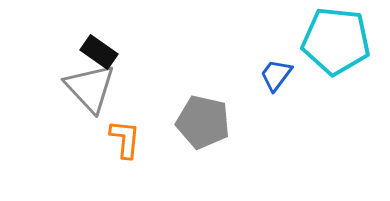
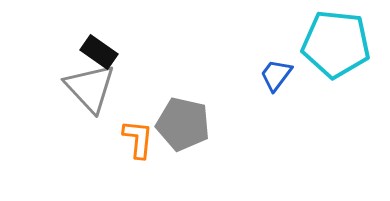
cyan pentagon: moved 3 px down
gray pentagon: moved 20 px left, 2 px down
orange L-shape: moved 13 px right
